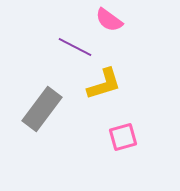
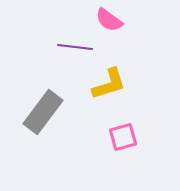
purple line: rotated 20 degrees counterclockwise
yellow L-shape: moved 5 px right
gray rectangle: moved 1 px right, 3 px down
